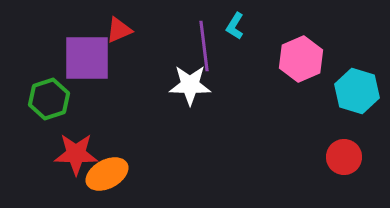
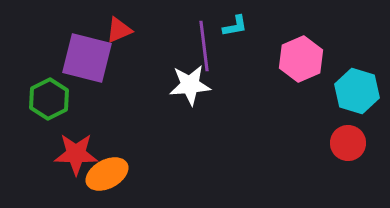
cyan L-shape: rotated 132 degrees counterclockwise
purple square: rotated 14 degrees clockwise
white star: rotated 6 degrees counterclockwise
green hexagon: rotated 9 degrees counterclockwise
red circle: moved 4 px right, 14 px up
